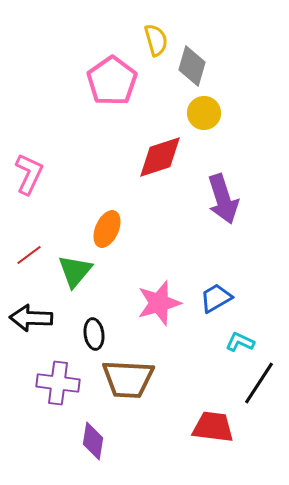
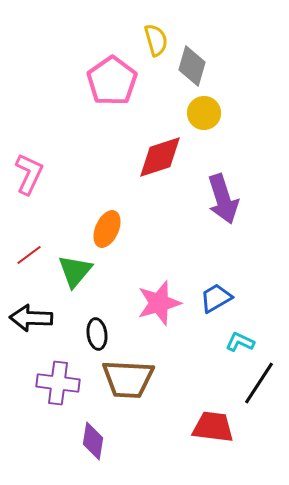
black ellipse: moved 3 px right
